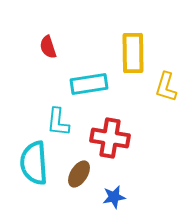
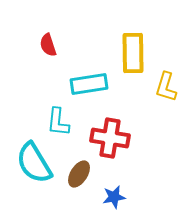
red semicircle: moved 2 px up
cyan semicircle: rotated 27 degrees counterclockwise
